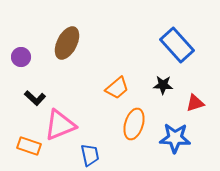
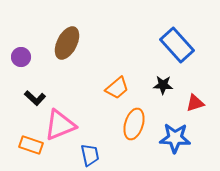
orange rectangle: moved 2 px right, 1 px up
